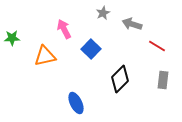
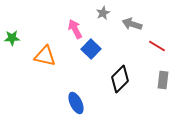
pink arrow: moved 11 px right
orange triangle: rotated 25 degrees clockwise
